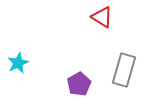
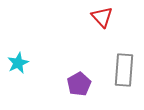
red triangle: rotated 15 degrees clockwise
gray rectangle: rotated 12 degrees counterclockwise
